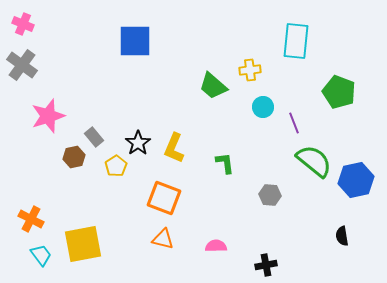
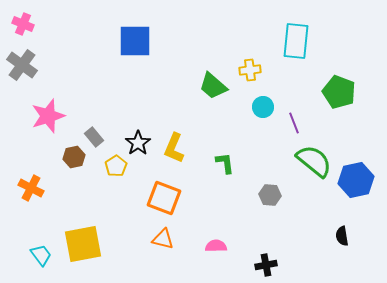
orange cross: moved 31 px up
